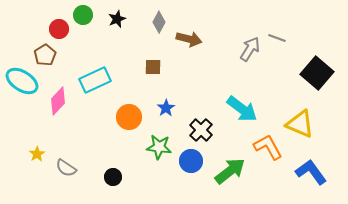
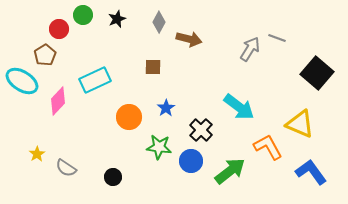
cyan arrow: moved 3 px left, 2 px up
